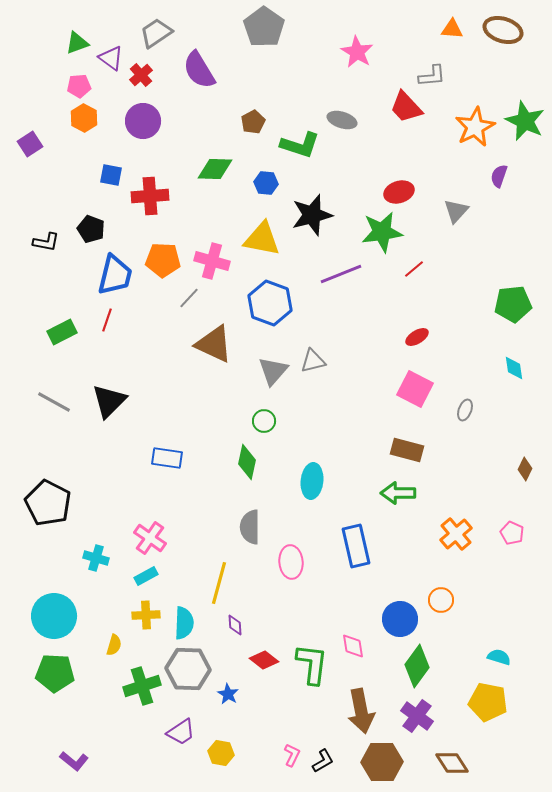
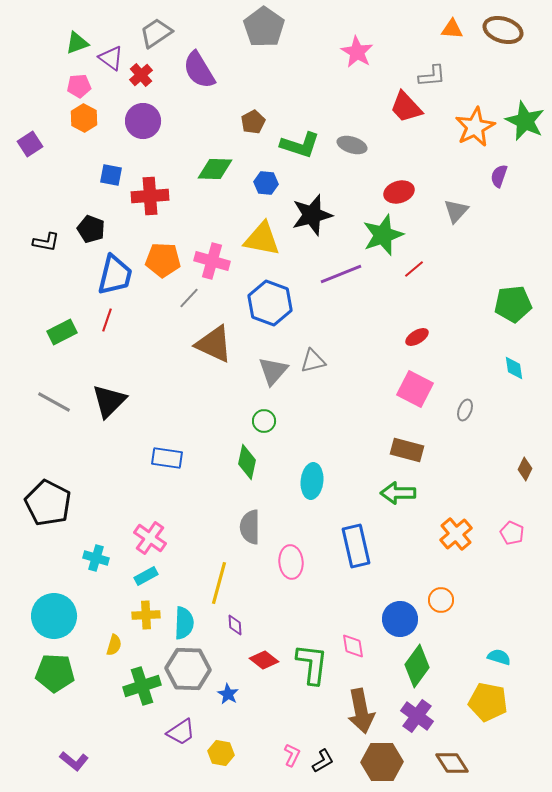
gray ellipse at (342, 120): moved 10 px right, 25 px down
green star at (382, 232): moved 1 px right, 3 px down; rotated 12 degrees counterclockwise
